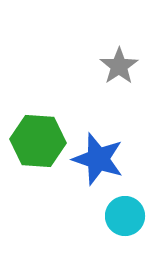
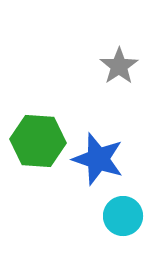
cyan circle: moved 2 px left
